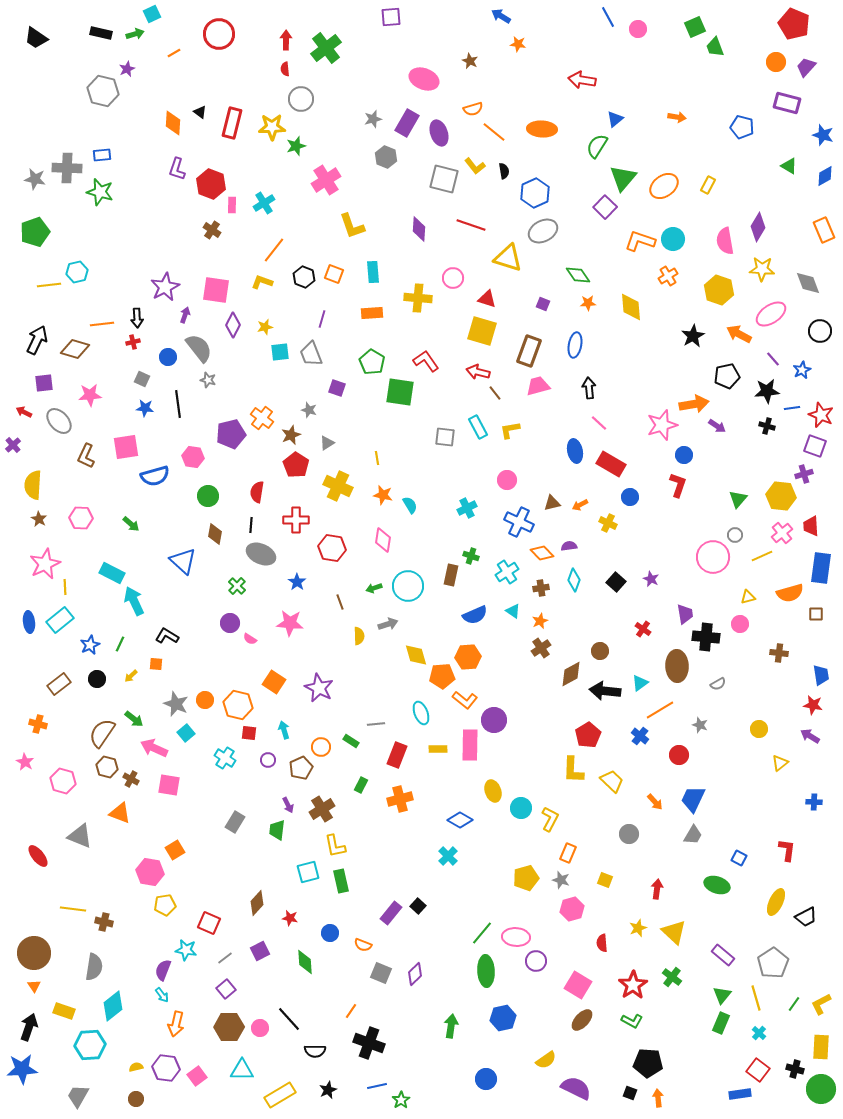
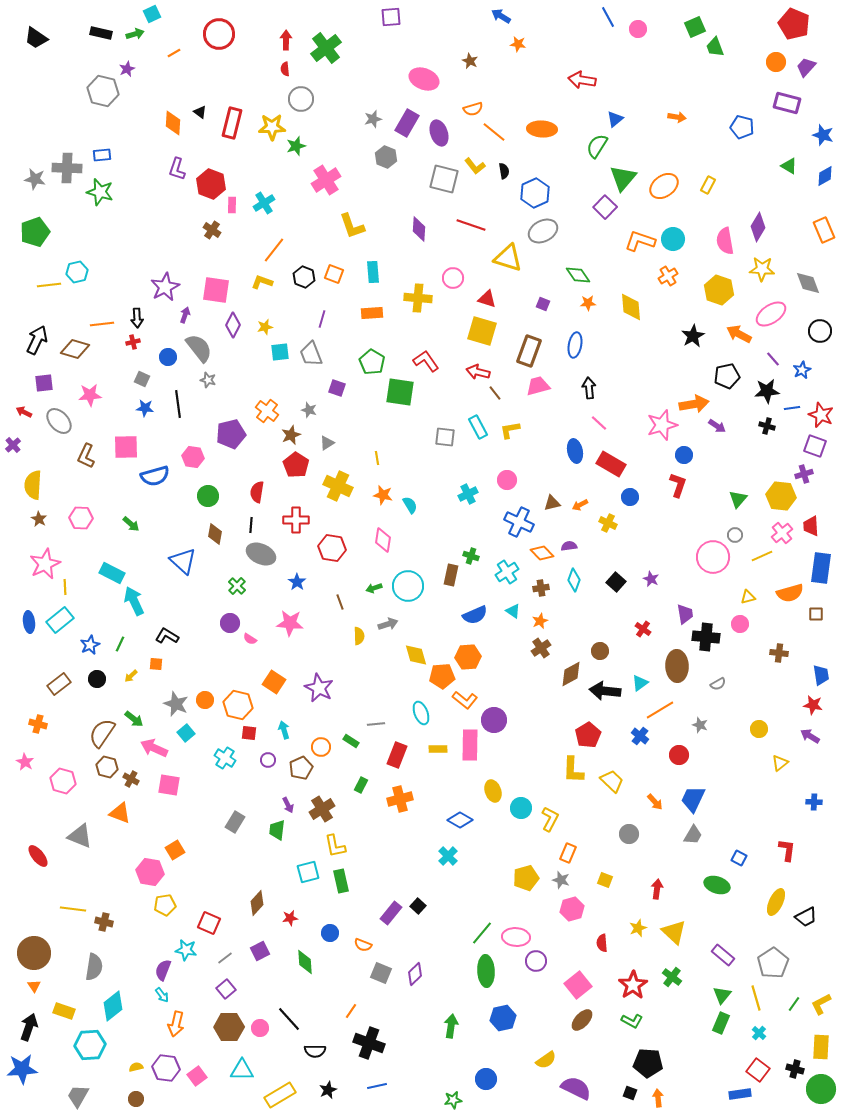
orange cross at (262, 418): moved 5 px right, 7 px up
pink square at (126, 447): rotated 8 degrees clockwise
cyan cross at (467, 508): moved 1 px right, 14 px up
red star at (290, 918): rotated 21 degrees counterclockwise
pink square at (578, 985): rotated 20 degrees clockwise
green star at (401, 1100): moved 52 px right; rotated 24 degrees clockwise
